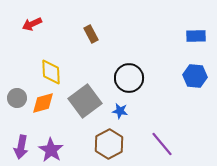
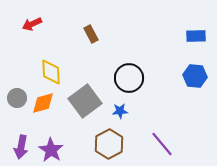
blue star: rotated 14 degrees counterclockwise
